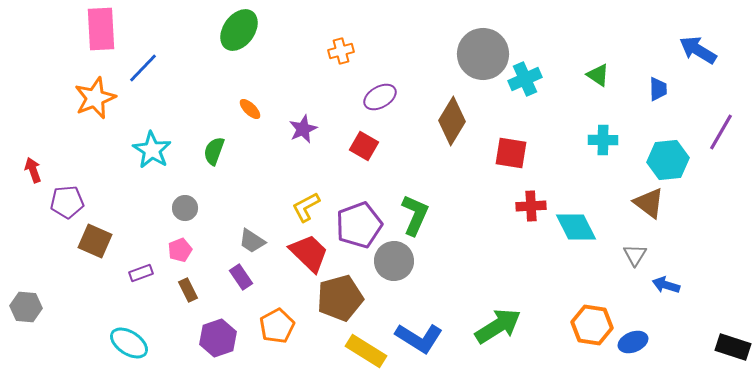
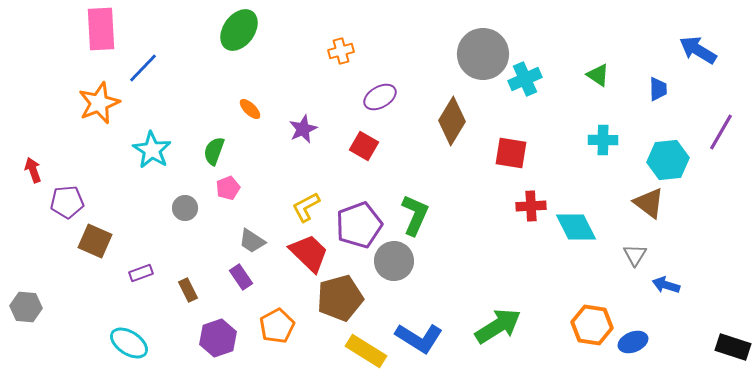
orange star at (95, 98): moved 4 px right, 5 px down
pink pentagon at (180, 250): moved 48 px right, 62 px up
